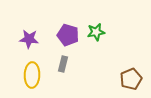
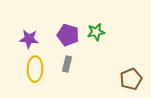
gray rectangle: moved 4 px right
yellow ellipse: moved 3 px right, 6 px up
